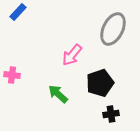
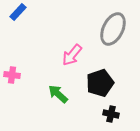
black cross: rotated 21 degrees clockwise
